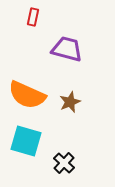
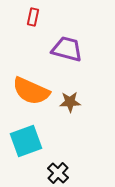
orange semicircle: moved 4 px right, 4 px up
brown star: rotated 20 degrees clockwise
cyan square: rotated 36 degrees counterclockwise
black cross: moved 6 px left, 10 px down
